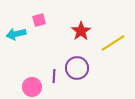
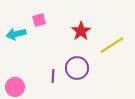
yellow line: moved 1 px left, 2 px down
purple line: moved 1 px left
pink circle: moved 17 px left
